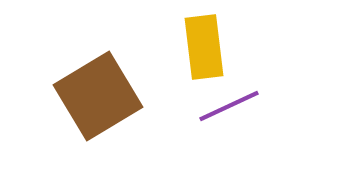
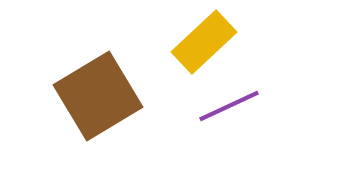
yellow rectangle: moved 5 px up; rotated 54 degrees clockwise
